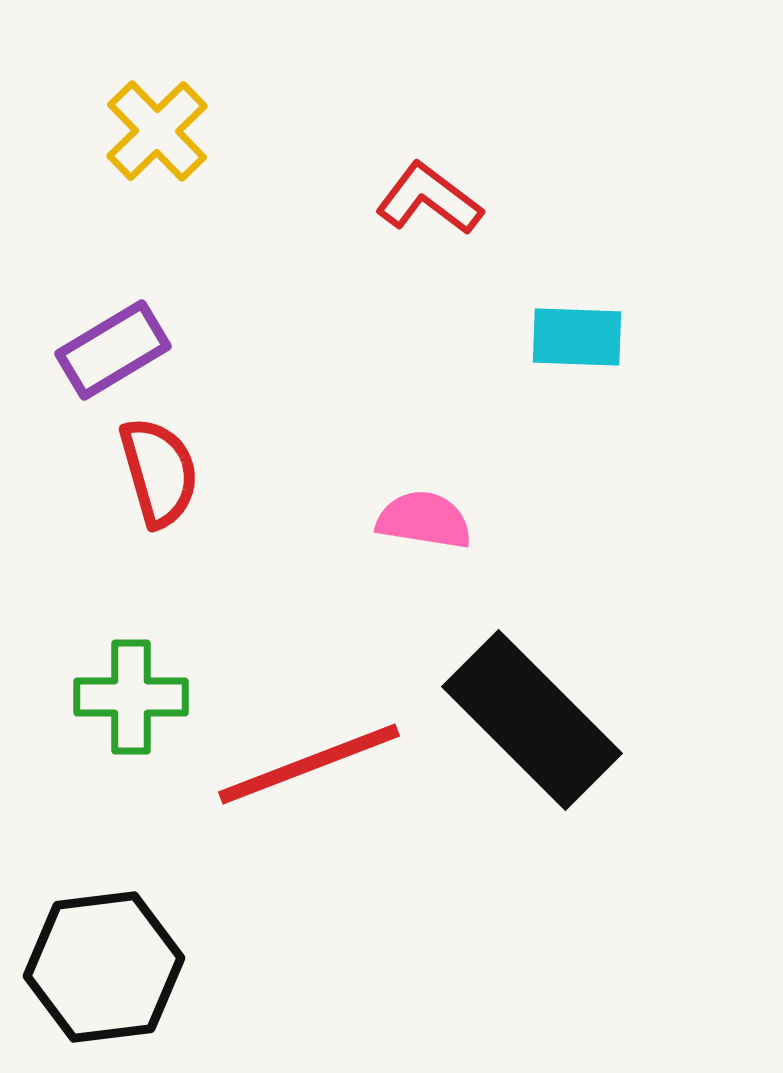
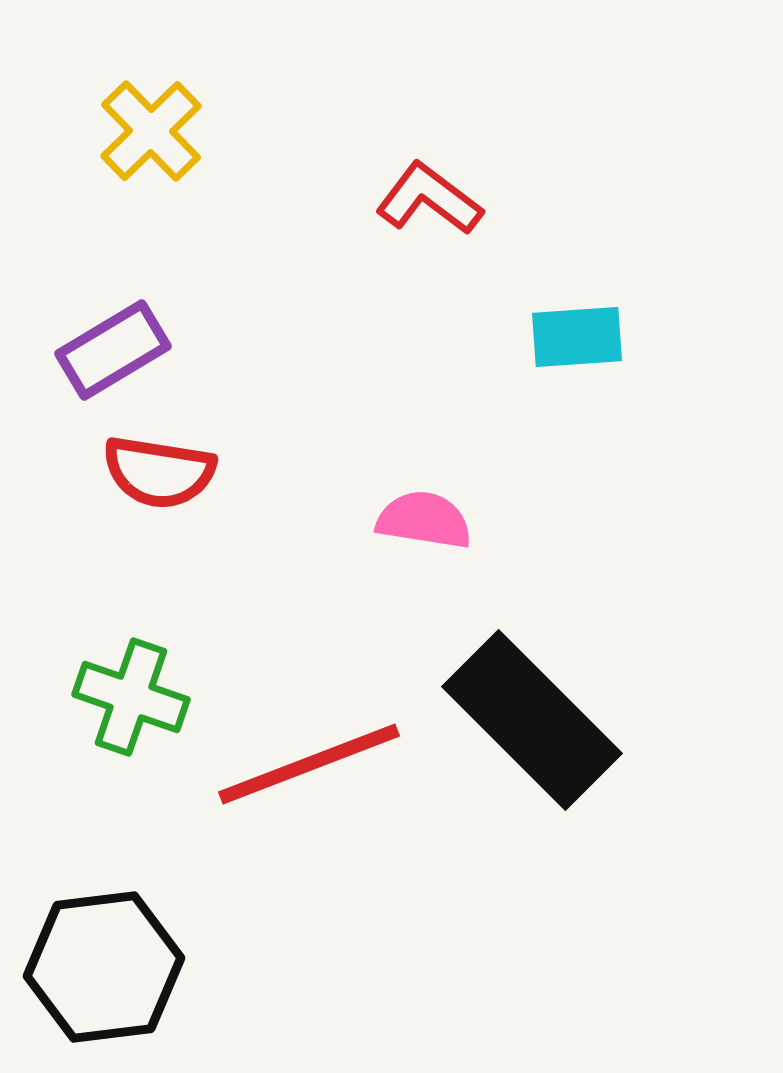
yellow cross: moved 6 px left
cyan rectangle: rotated 6 degrees counterclockwise
red semicircle: rotated 115 degrees clockwise
green cross: rotated 19 degrees clockwise
